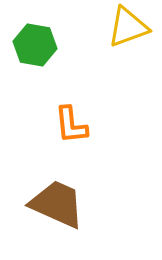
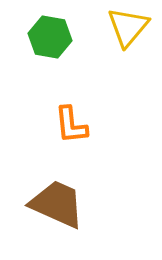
yellow triangle: rotated 30 degrees counterclockwise
green hexagon: moved 15 px right, 8 px up
